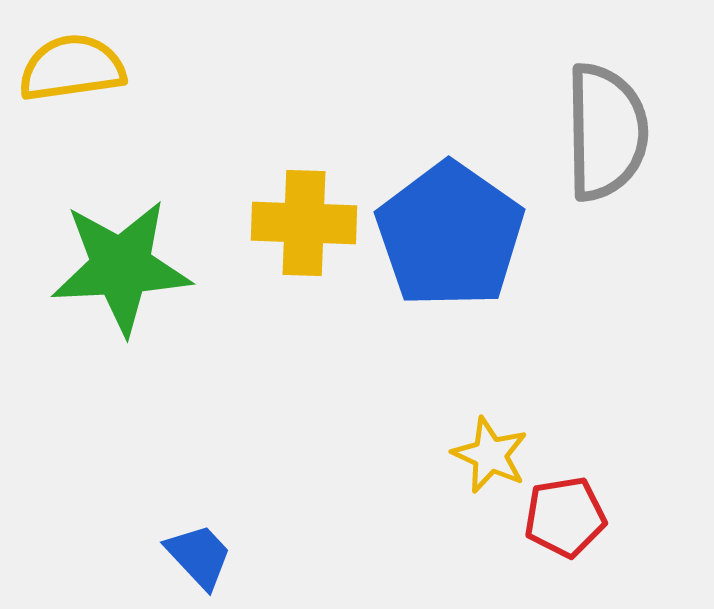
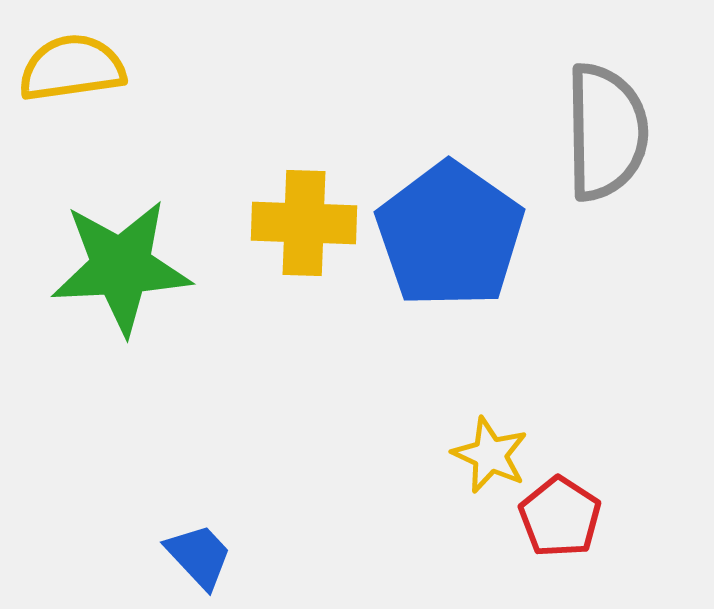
red pentagon: moved 5 px left; rotated 30 degrees counterclockwise
